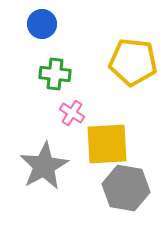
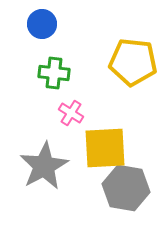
green cross: moved 1 px left, 1 px up
pink cross: moved 1 px left
yellow square: moved 2 px left, 4 px down
